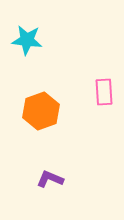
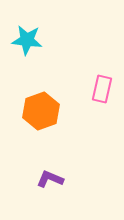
pink rectangle: moved 2 px left, 3 px up; rotated 16 degrees clockwise
